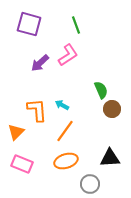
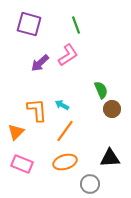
orange ellipse: moved 1 px left, 1 px down
